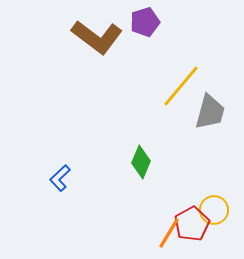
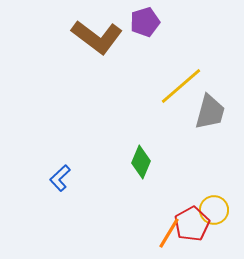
yellow line: rotated 9 degrees clockwise
